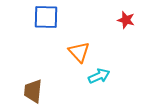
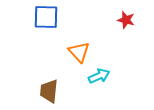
brown trapezoid: moved 16 px right
